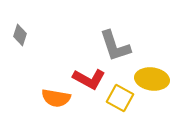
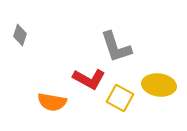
gray L-shape: moved 1 px right, 1 px down
yellow ellipse: moved 7 px right, 6 px down
orange semicircle: moved 4 px left, 4 px down
